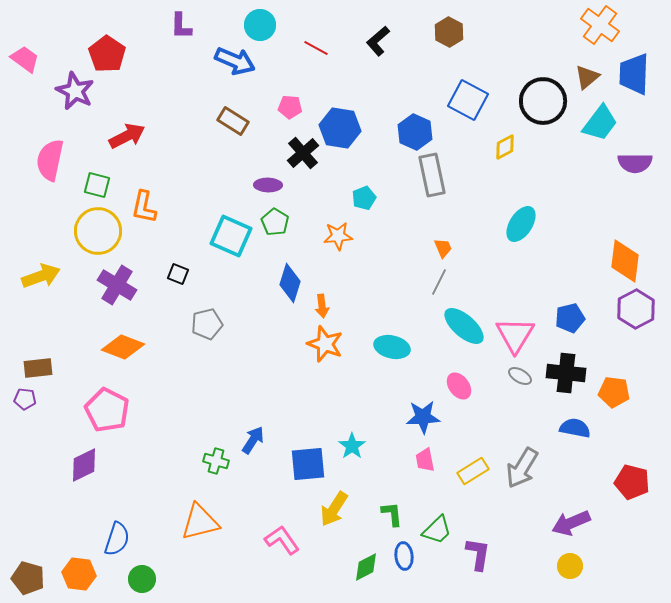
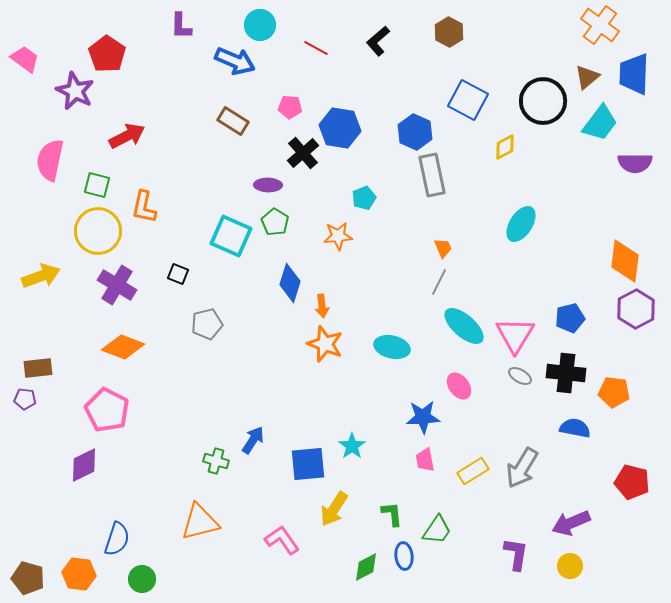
green trapezoid at (437, 530): rotated 12 degrees counterclockwise
purple L-shape at (478, 554): moved 38 px right
